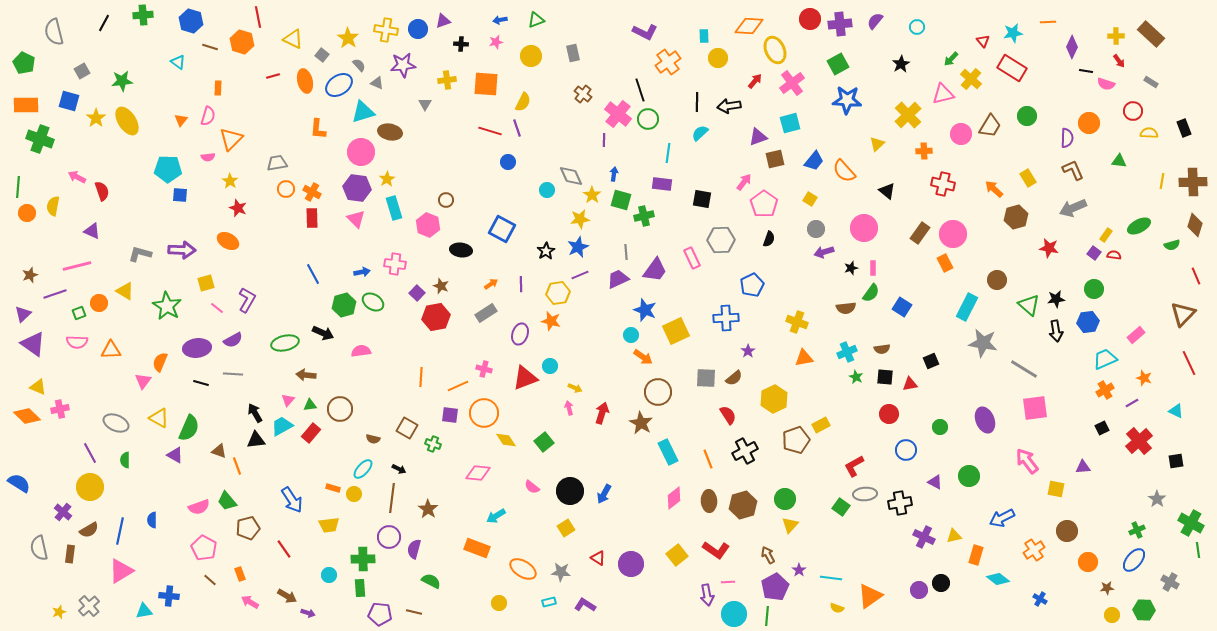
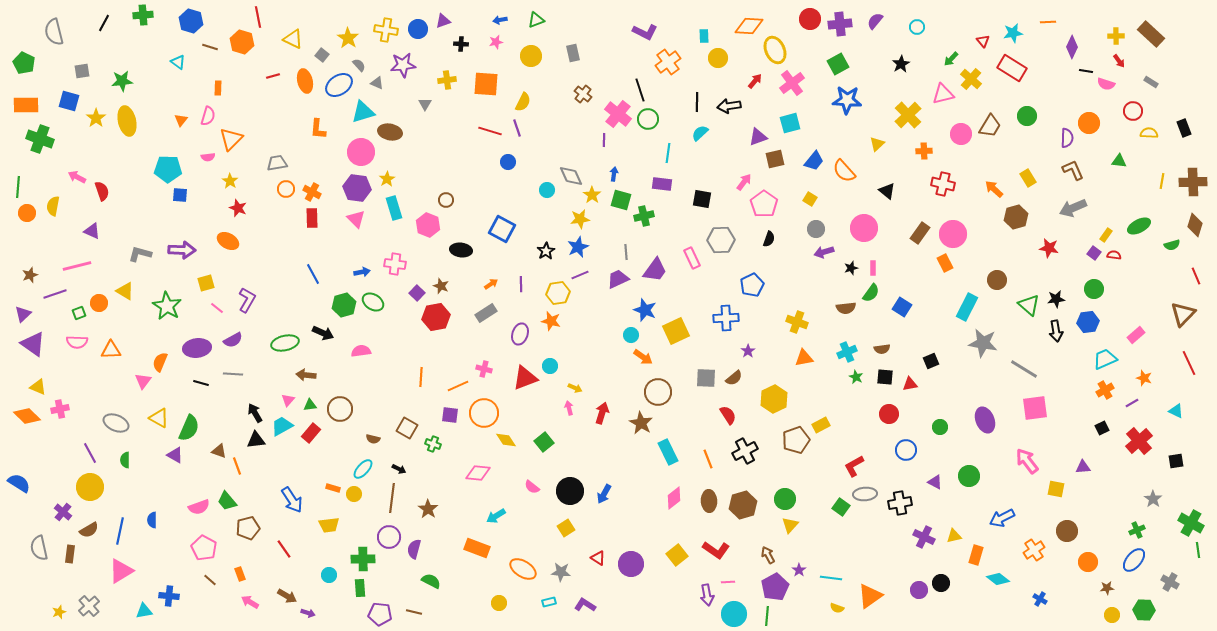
gray square at (82, 71): rotated 21 degrees clockwise
yellow ellipse at (127, 121): rotated 20 degrees clockwise
gray star at (1157, 499): moved 4 px left
